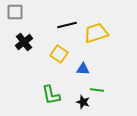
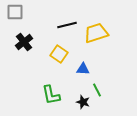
green line: rotated 56 degrees clockwise
